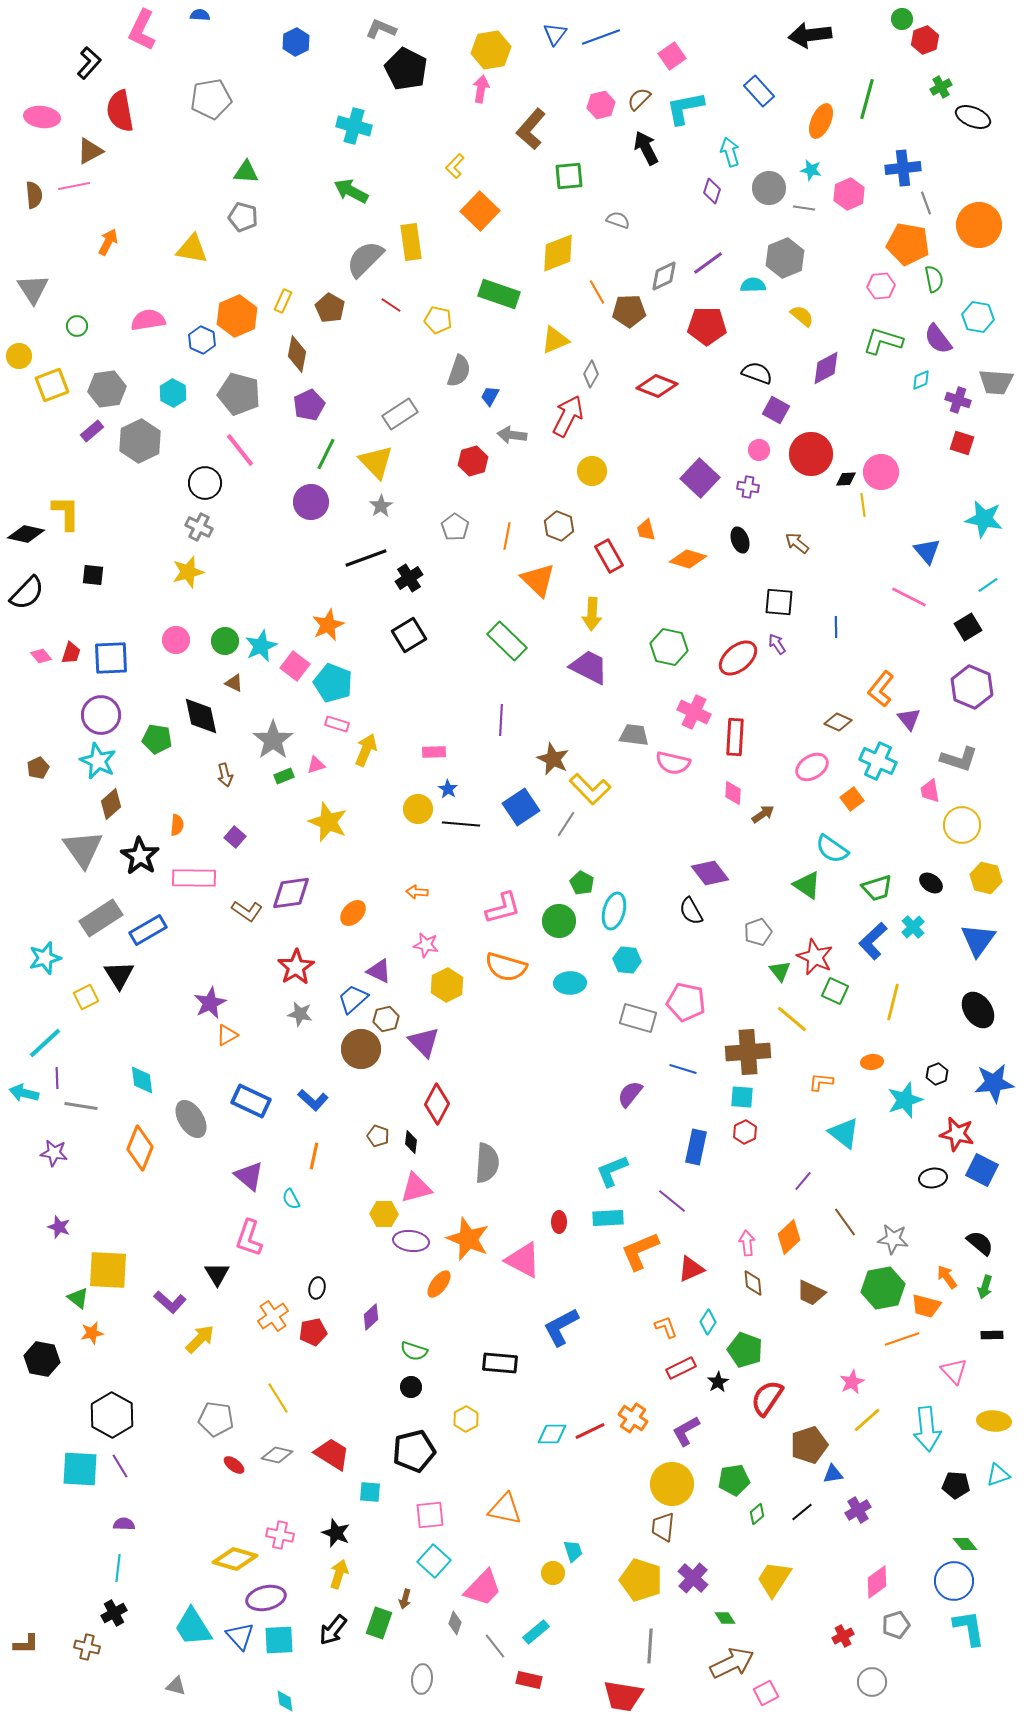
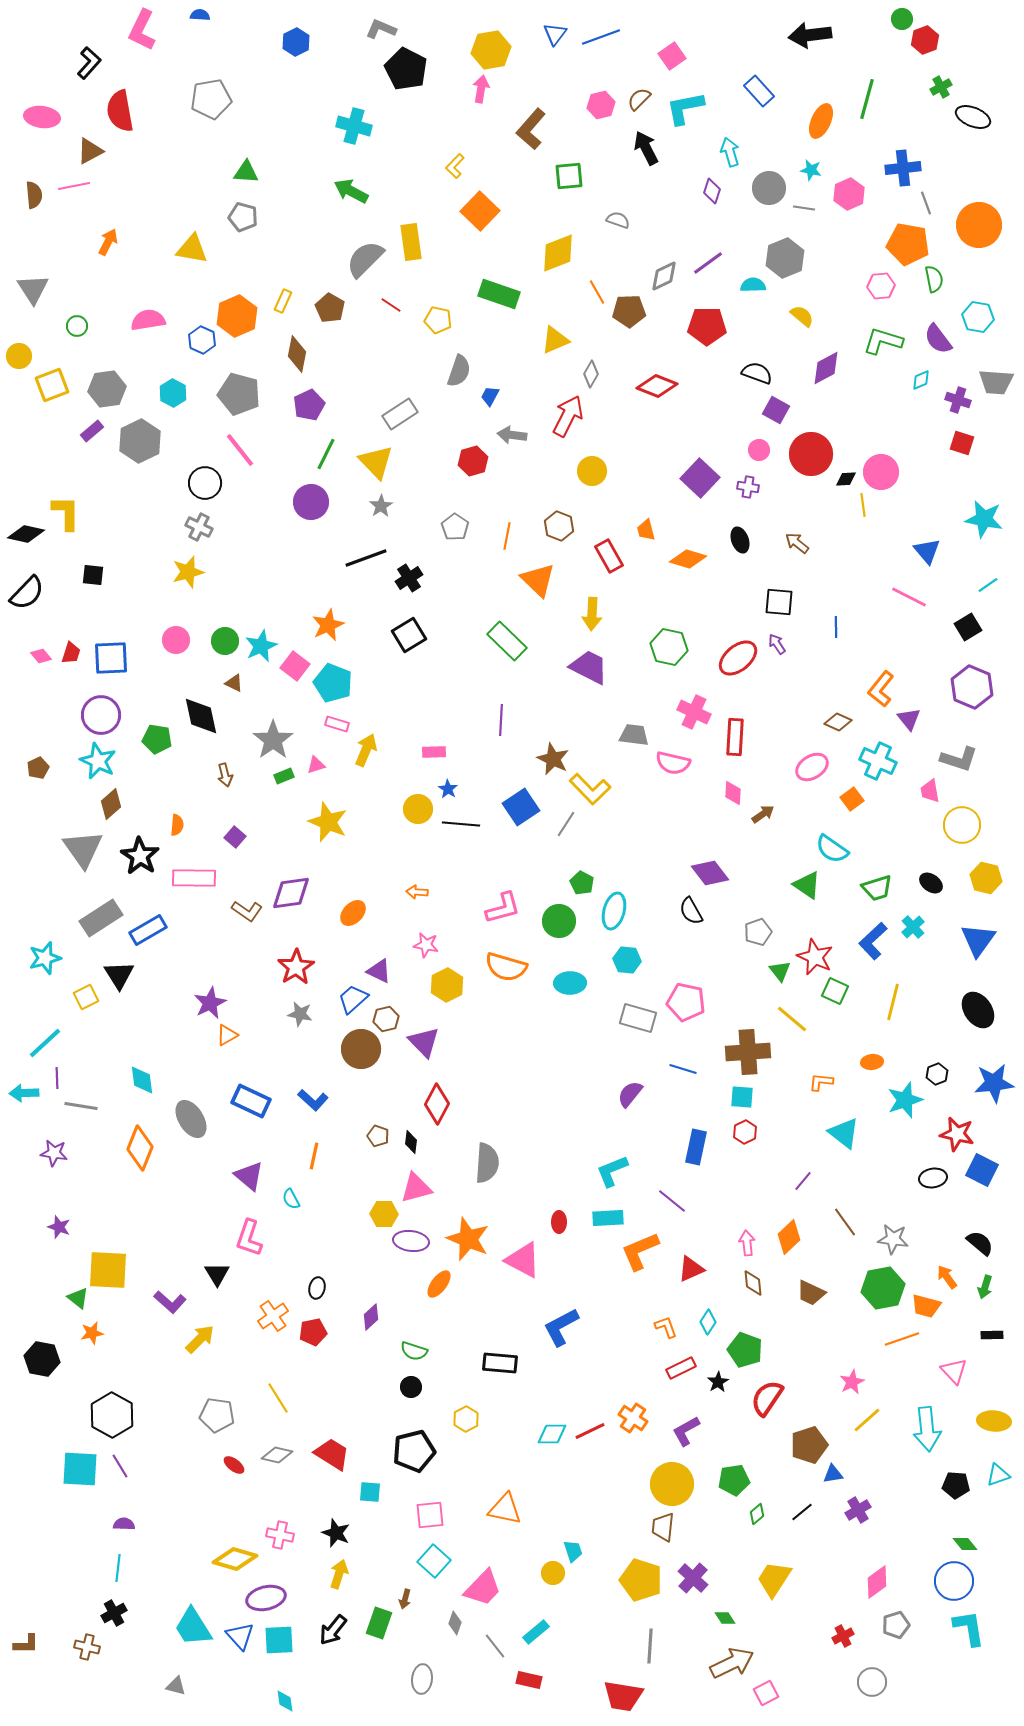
cyan arrow at (24, 1093): rotated 16 degrees counterclockwise
gray pentagon at (216, 1419): moved 1 px right, 4 px up
